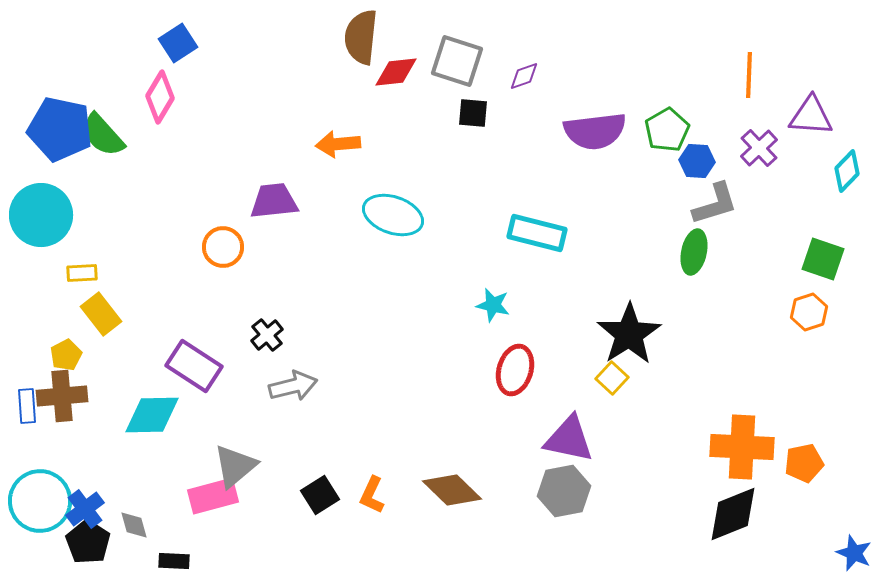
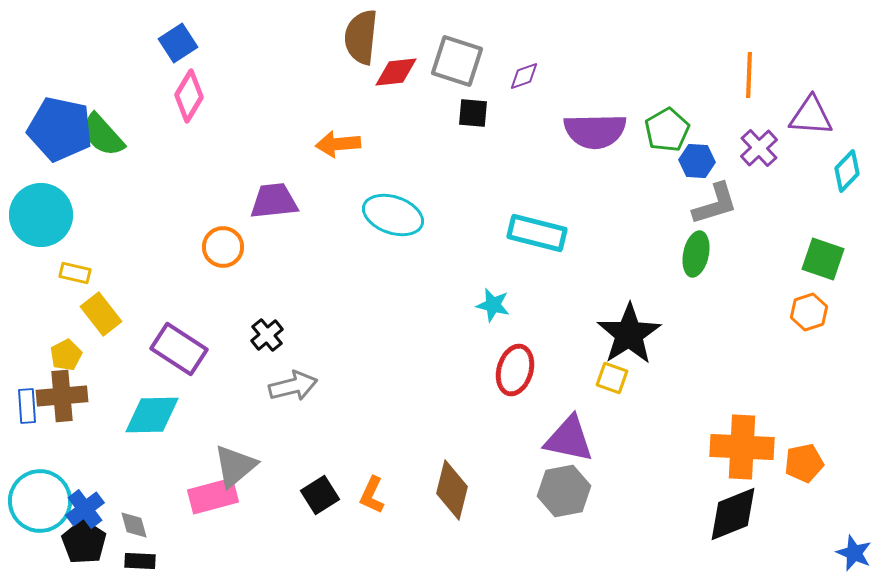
pink diamond at (160, 97): moved 29 px right, 1 px up
purple semicircle at (595, 131): rotated 6 degrees clockwise
green ellipse at (694, 252): moved 2 px right, 2 px down
yellow rectangle at (82, 273): moved 7 px left; rotated 16 degrees clockwise
purple rectangle at (194, 366): moved 15 px left, 17 px up
yellow square at (612, 378): rotated 24 degrees counterclockwise
brown diamond at (452, 490): rotated 60 degrees clockwise
black pentagon at (88, 542): moved 4 px left
black rectangle at (174, 561): moved 34 px left
